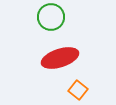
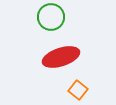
red ellipse: moved 1 px right, 1 px up
